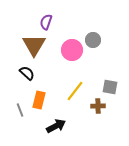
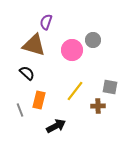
brown triangle: rotated 45 degrees counterclockwise
